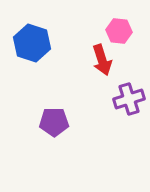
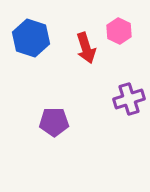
pink hexagon: rotated 20 degrees clockwise
blue hexagon: moved 1 px left, 5 px up
red arrow: moved 16 px left, 12 px up
